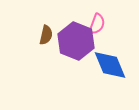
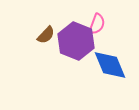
brown semicircle: rotated 30 degrees clockwise
